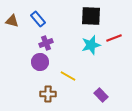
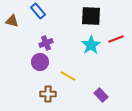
blue rectangle: moved 8 px up
red line: moved 2 px right, 1 px down
cyan star: rotated 18 degrees counterclockwise
